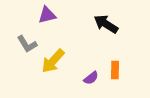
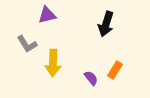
black arrow: rotated 105 degrees counterclockwise
yellow arrow: moved 2 px down; rotated 40 degrees counterclockwise
orange rectangle: rotated 30 degrees clockwise
purple semicircle: rotated 91 degrees counterclockwise
